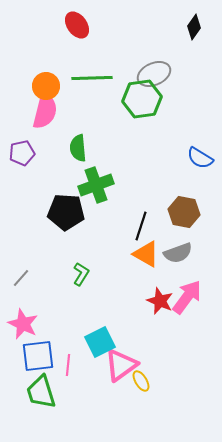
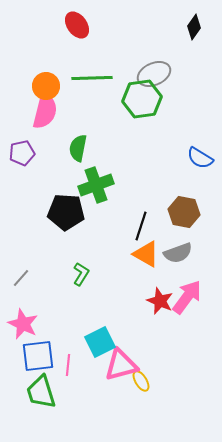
green semicircle: rotated 16 degrees clockwise
pink triangle: rotated 21 degrees clockwise
